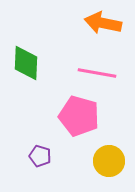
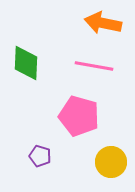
pink line: moved 3 px left, 7 px up
yellow circle: moved 2 px right, 1 px down
